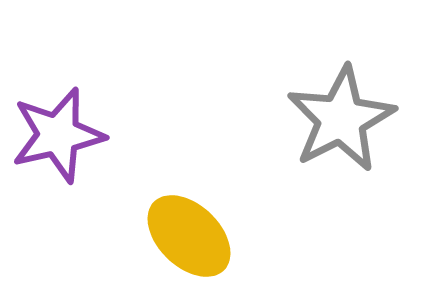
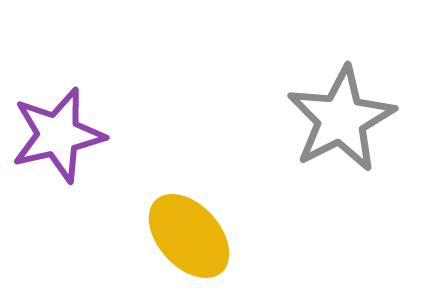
yellow ellipse: rotated 4 degrees clockwise
